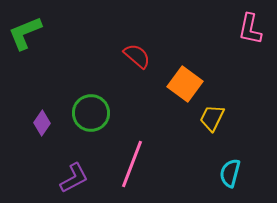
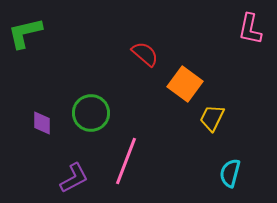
green L-shape: rotated 9 degrees clockwise
red semicircle: moved 8 px right, 2 px up
purple diamond: rotated 35 degrees counterclockwise
pink line: moved 6 px left, 3 px up
